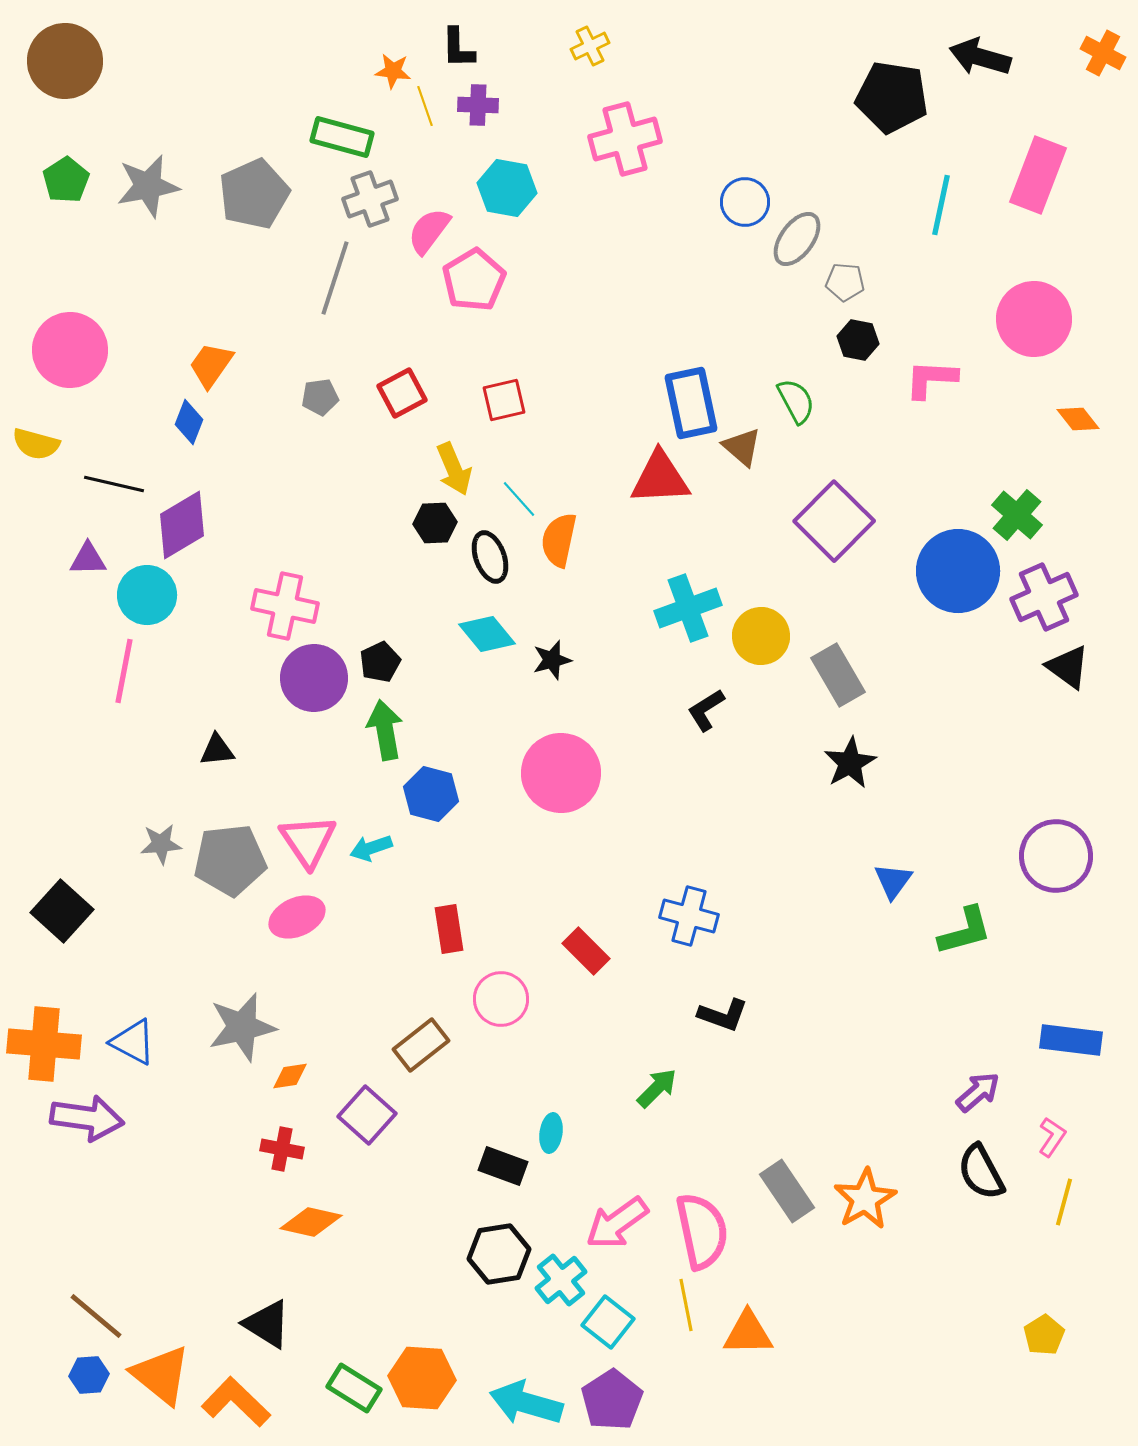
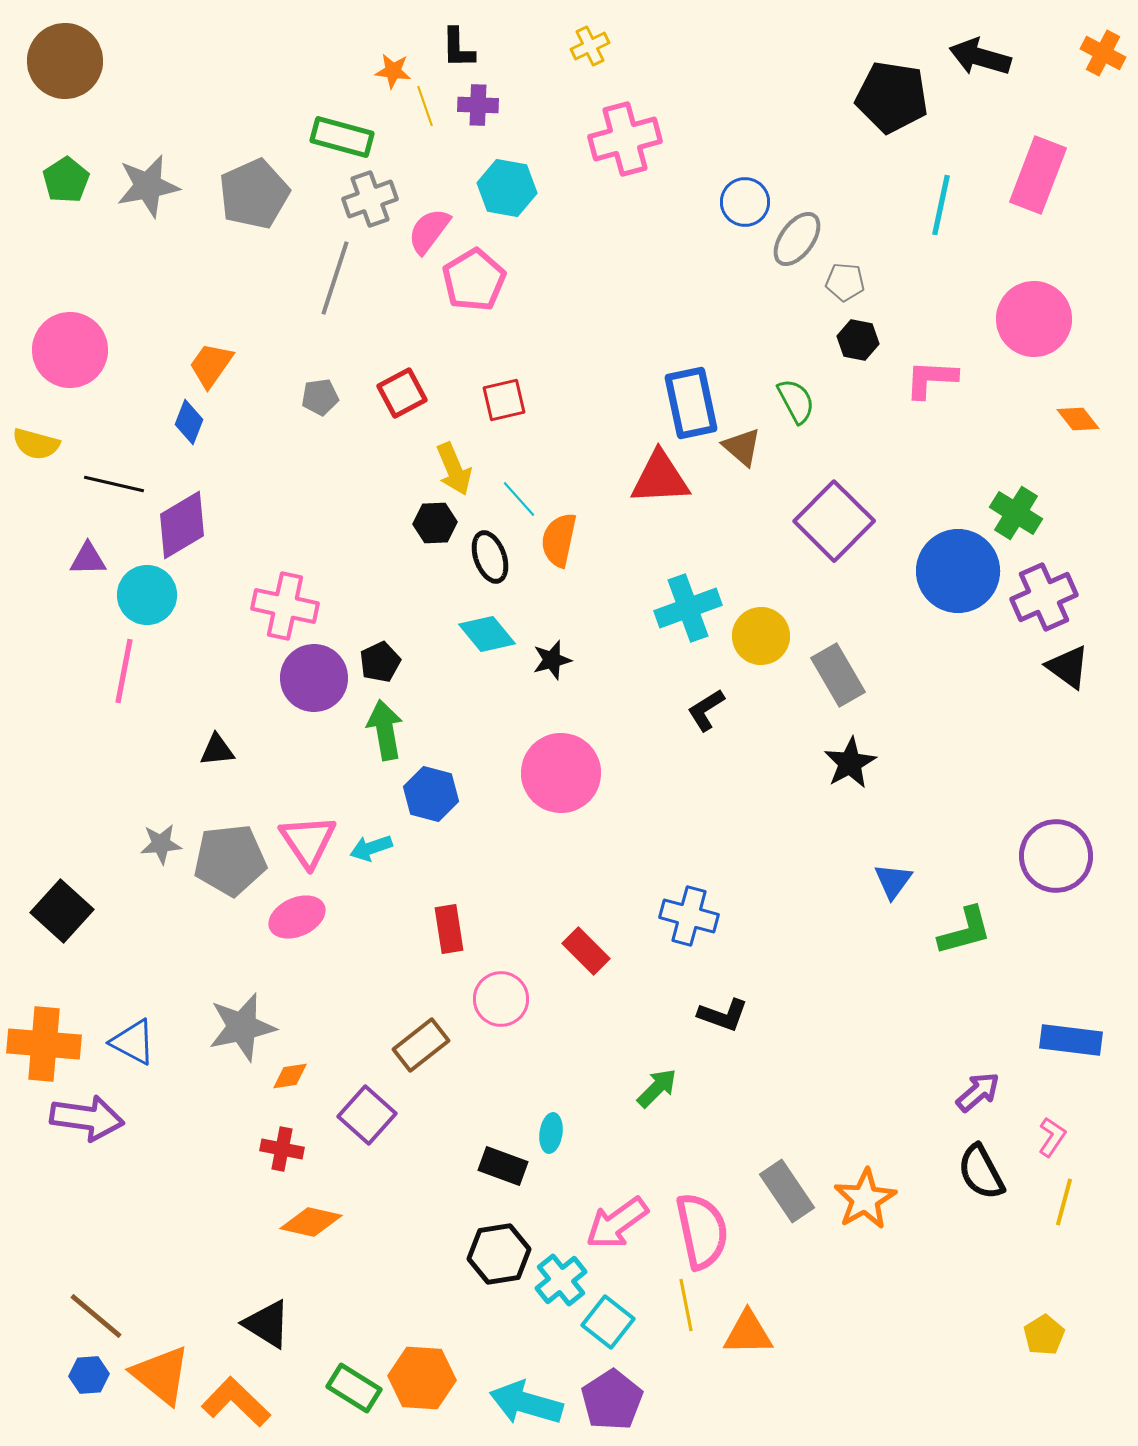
green cross at (1017, 515): moved 1 px left, 2 px up; rotated 9 degrees counterclockwise
